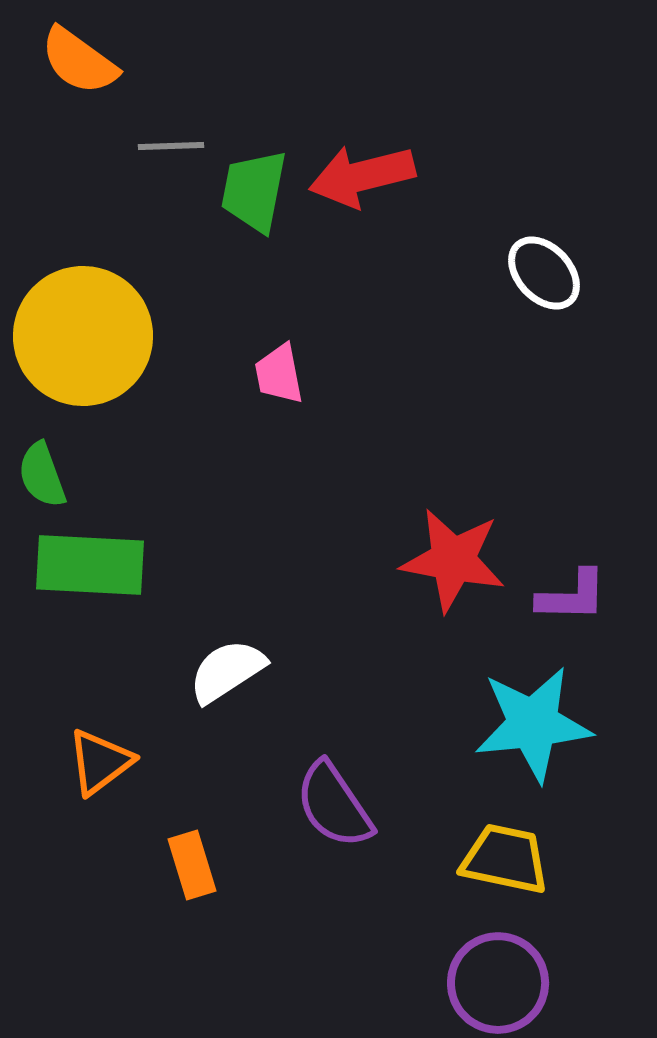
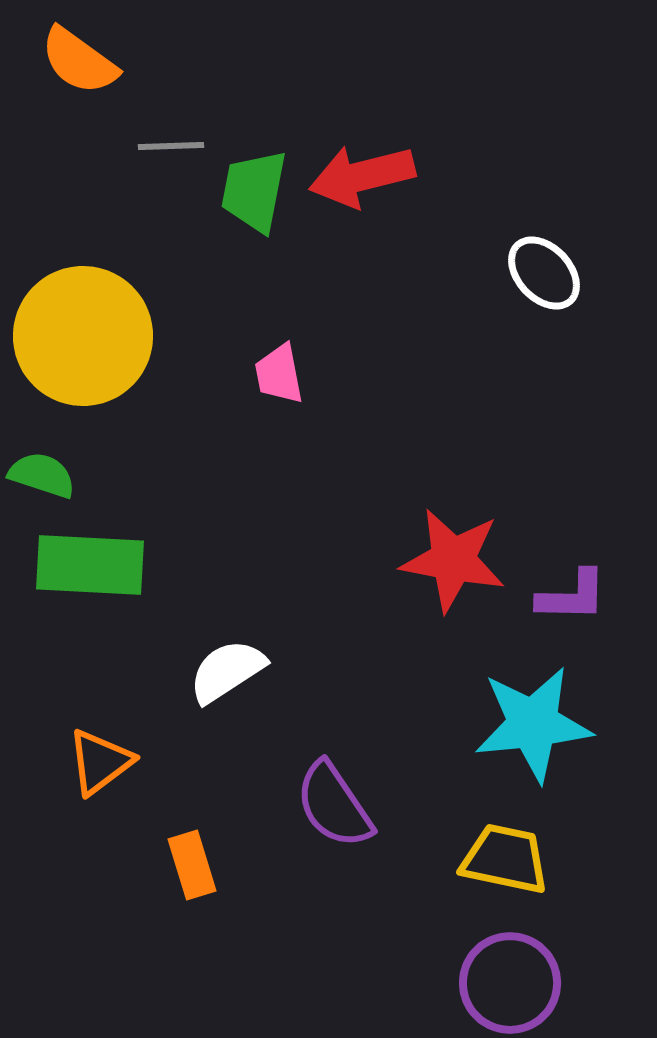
green semicircle: rotated 128 degrees clockwise
purple circle: moved 12 px right
